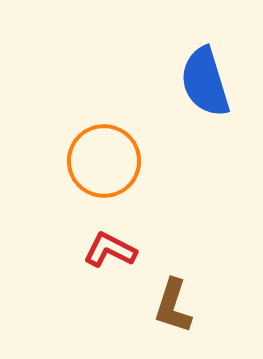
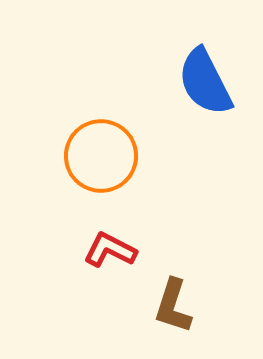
blue semicircle: rotated 10 degrees counterclockwise
orange circle: moved 3 px left, 5 px up
